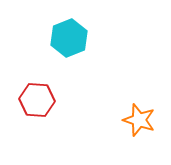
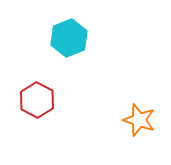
red hexagon: rotated 24 degrees clockwise
